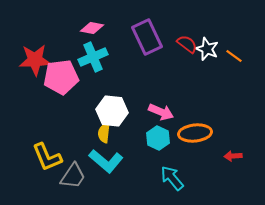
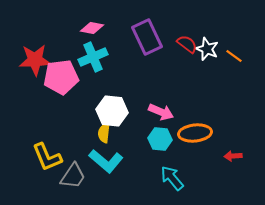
cyan hexagon: moved 2 px right, 1 px down; rotated 20 degrees counterclockwise
